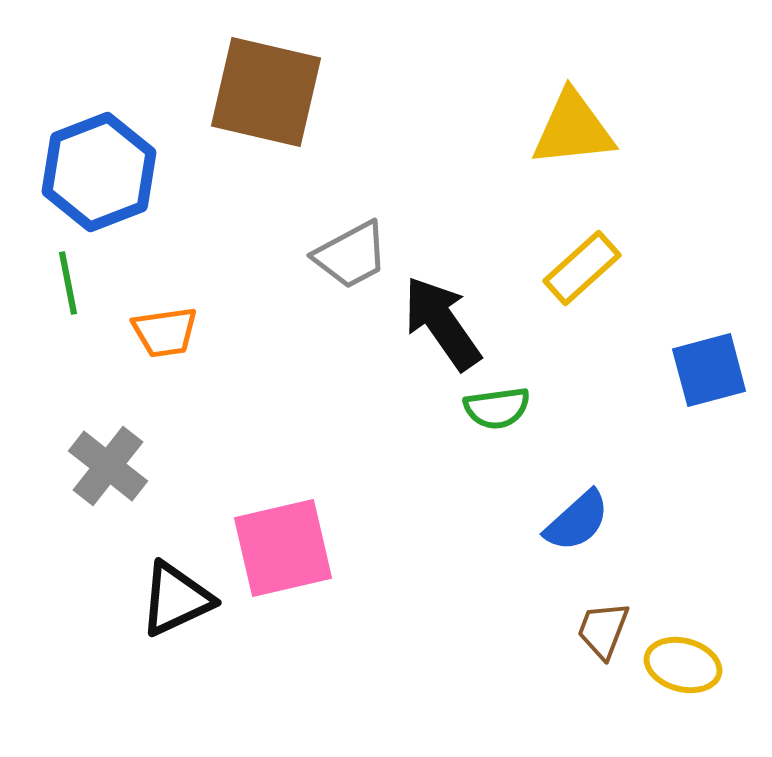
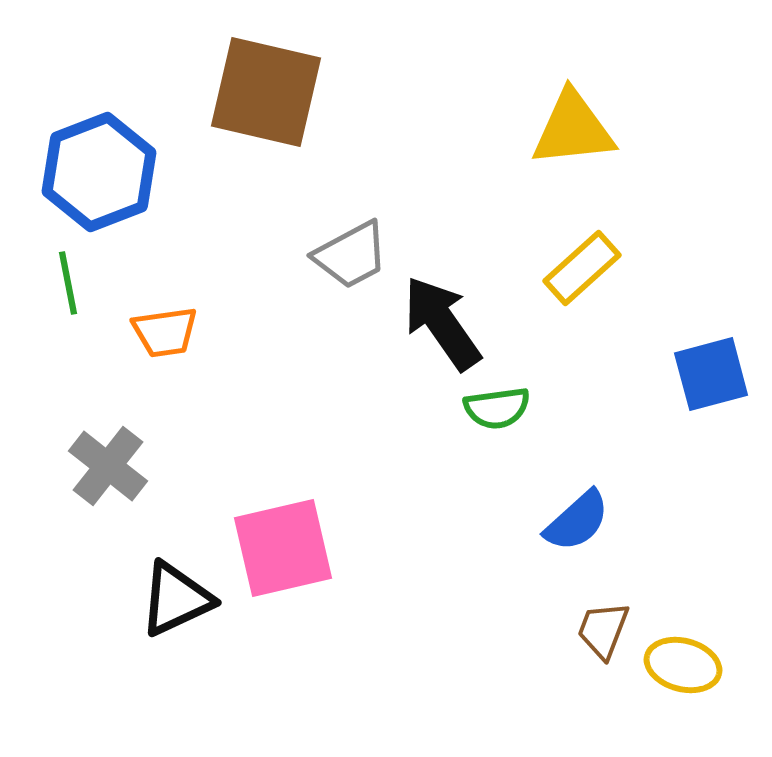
blue square: moved 2 px right, 4 px down
